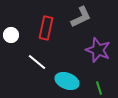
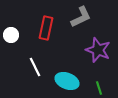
white line: moved 2 px left, 5 px down; rotated 24 degrees clockwise
